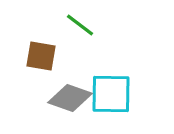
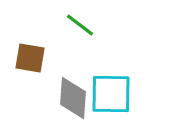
brown square: moved 11 px left, 2 px down
gray diamond: moved 3 px right; rotated 75 degrees clockwise
